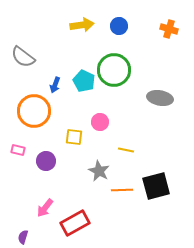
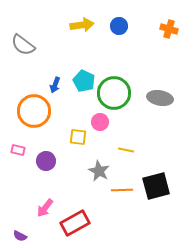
gray semicircle: moved 12 px up
green circle: moved 23 px down
yellow square: moved 4 px right
purple semicircle: moved 3 px left, 1 px up; rotated 80 degrees counterclockwise
